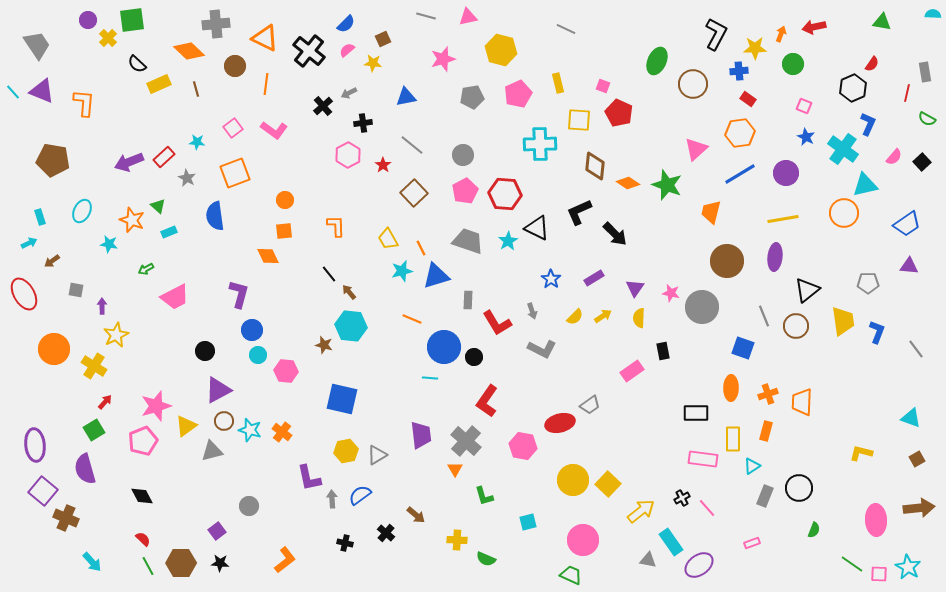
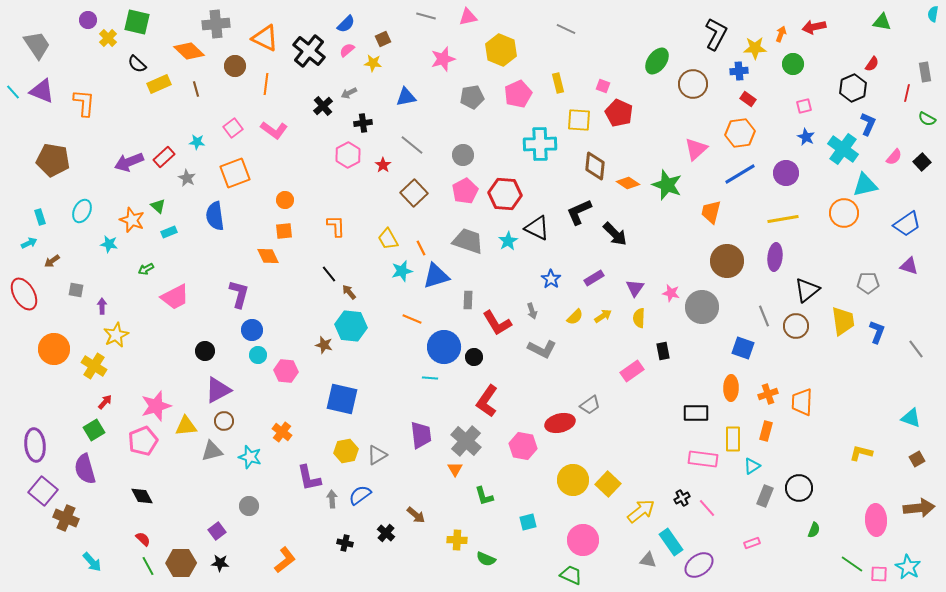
cyan semicircle at (933, 14): rotated 84 degrees counterclockwise
green square at (132, 20): moved 5 px right, 2 px down; rotated 20 degrees clockwise
yellow hexagon at (501, 50): rotated 8 degrees clockwise
green ellipse at (657, 61): rotated 12 degrees clockwise
pink square at (804, 106): rotated 35 degrees counterclockwise
purple triangle at (909, 266): rotated 12 degrees clockwise
yellow triangle at (186, 426): rotated 30 degrees clockwise
cyan star at (250, 430): moved 27 px down
